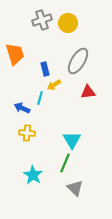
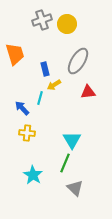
yellow circle: moved 1 px left, 1 px down
blue arrow: rotated 21 degrees clockwise
